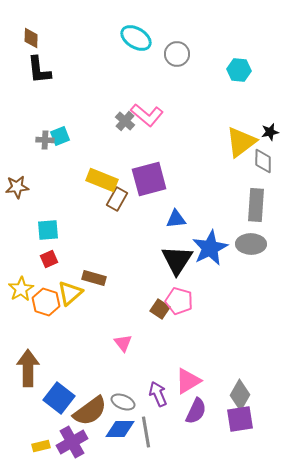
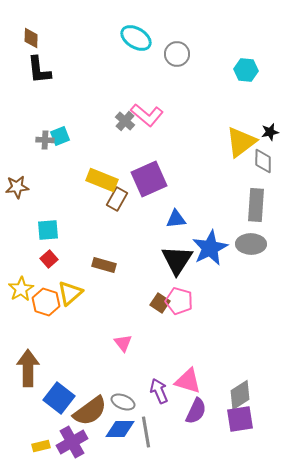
cyan hexagon at (239, 70): moved 7 px right
purple square at (149, 179): rotated 9 degrees counterclockwise
red square at (49, 259): rotated 18 degrees counterclockwise
brown rectangle at (94, 278): moved 10 px right, 13 px up
brown square at (160, 309): moved 6 px up
pink triangle at (188, 381): rotated 48 degrees clockwise
purple arrow at (158, 394): moved 1 px right, 3 px up
gray diamond at (240, 395): rotated 28 degrees clockwise
